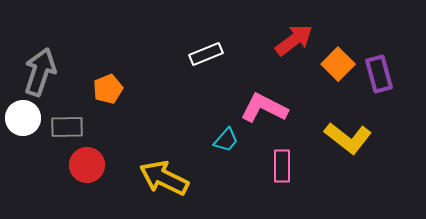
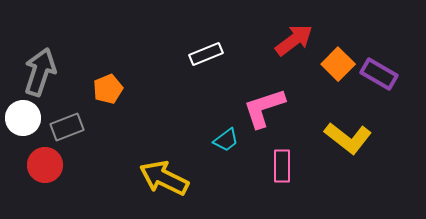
purple rectangle: rotated 45 degrees counterclockwise
pink L-shape: rotated 45 degrees counterclockwise
gray rectangle: rotated 20 degrees counterclockwise
cyan trapezoid: rotated 12 degrees clockwise
red circle: moved 42 px left
